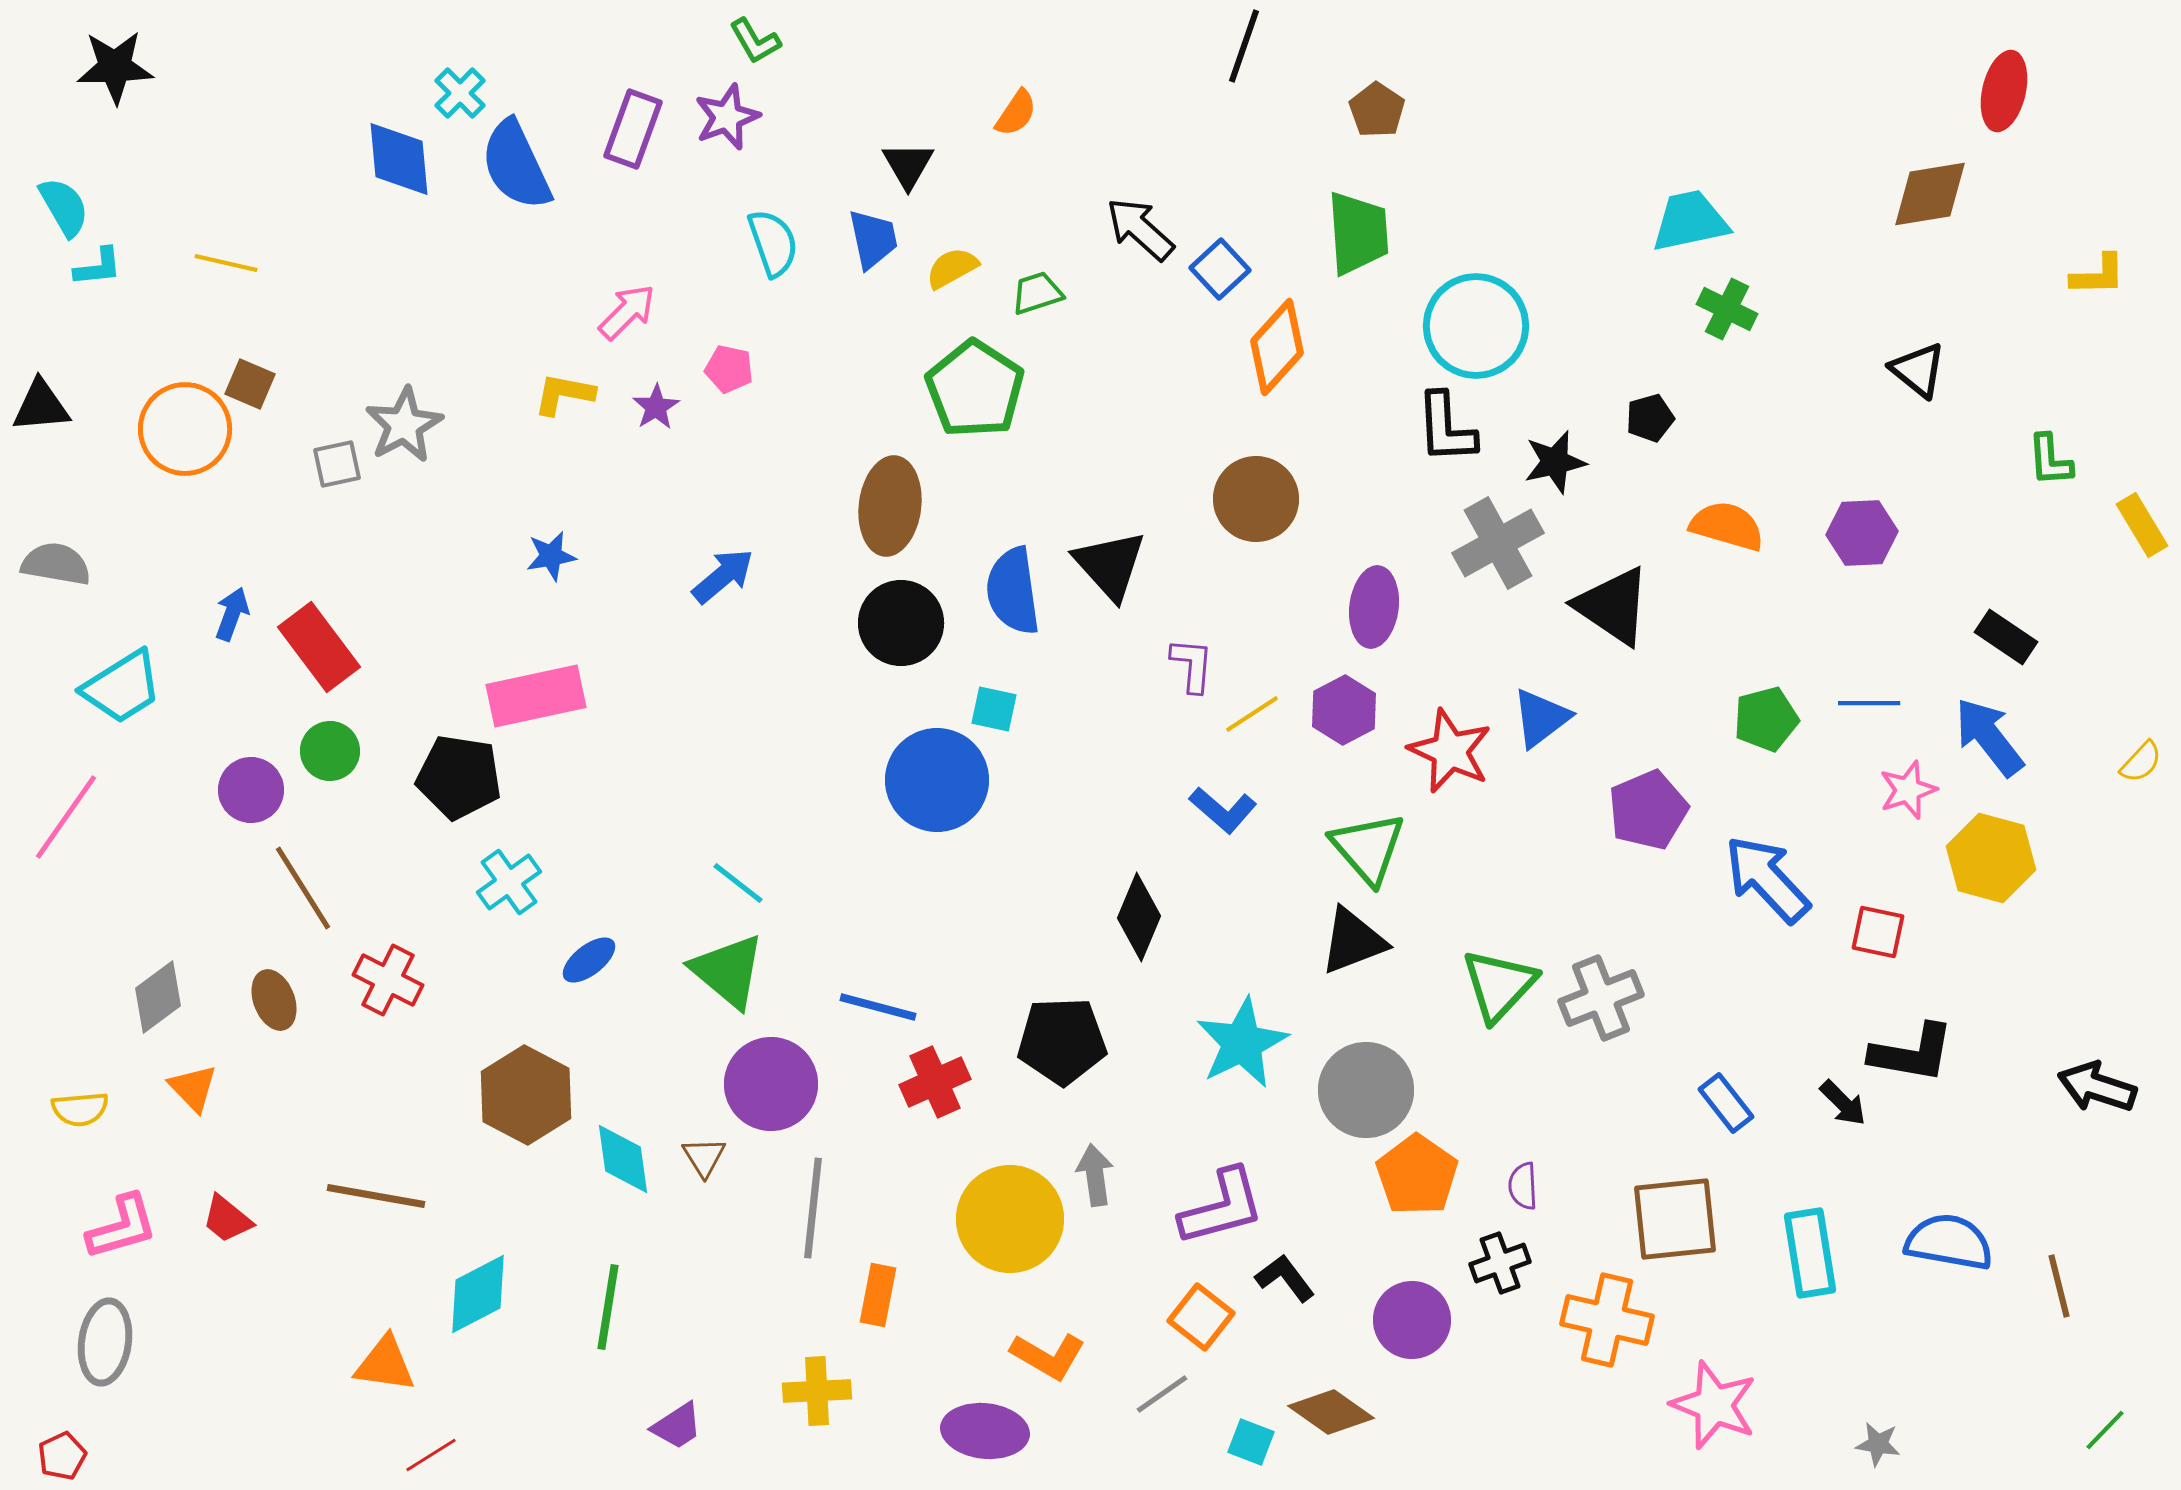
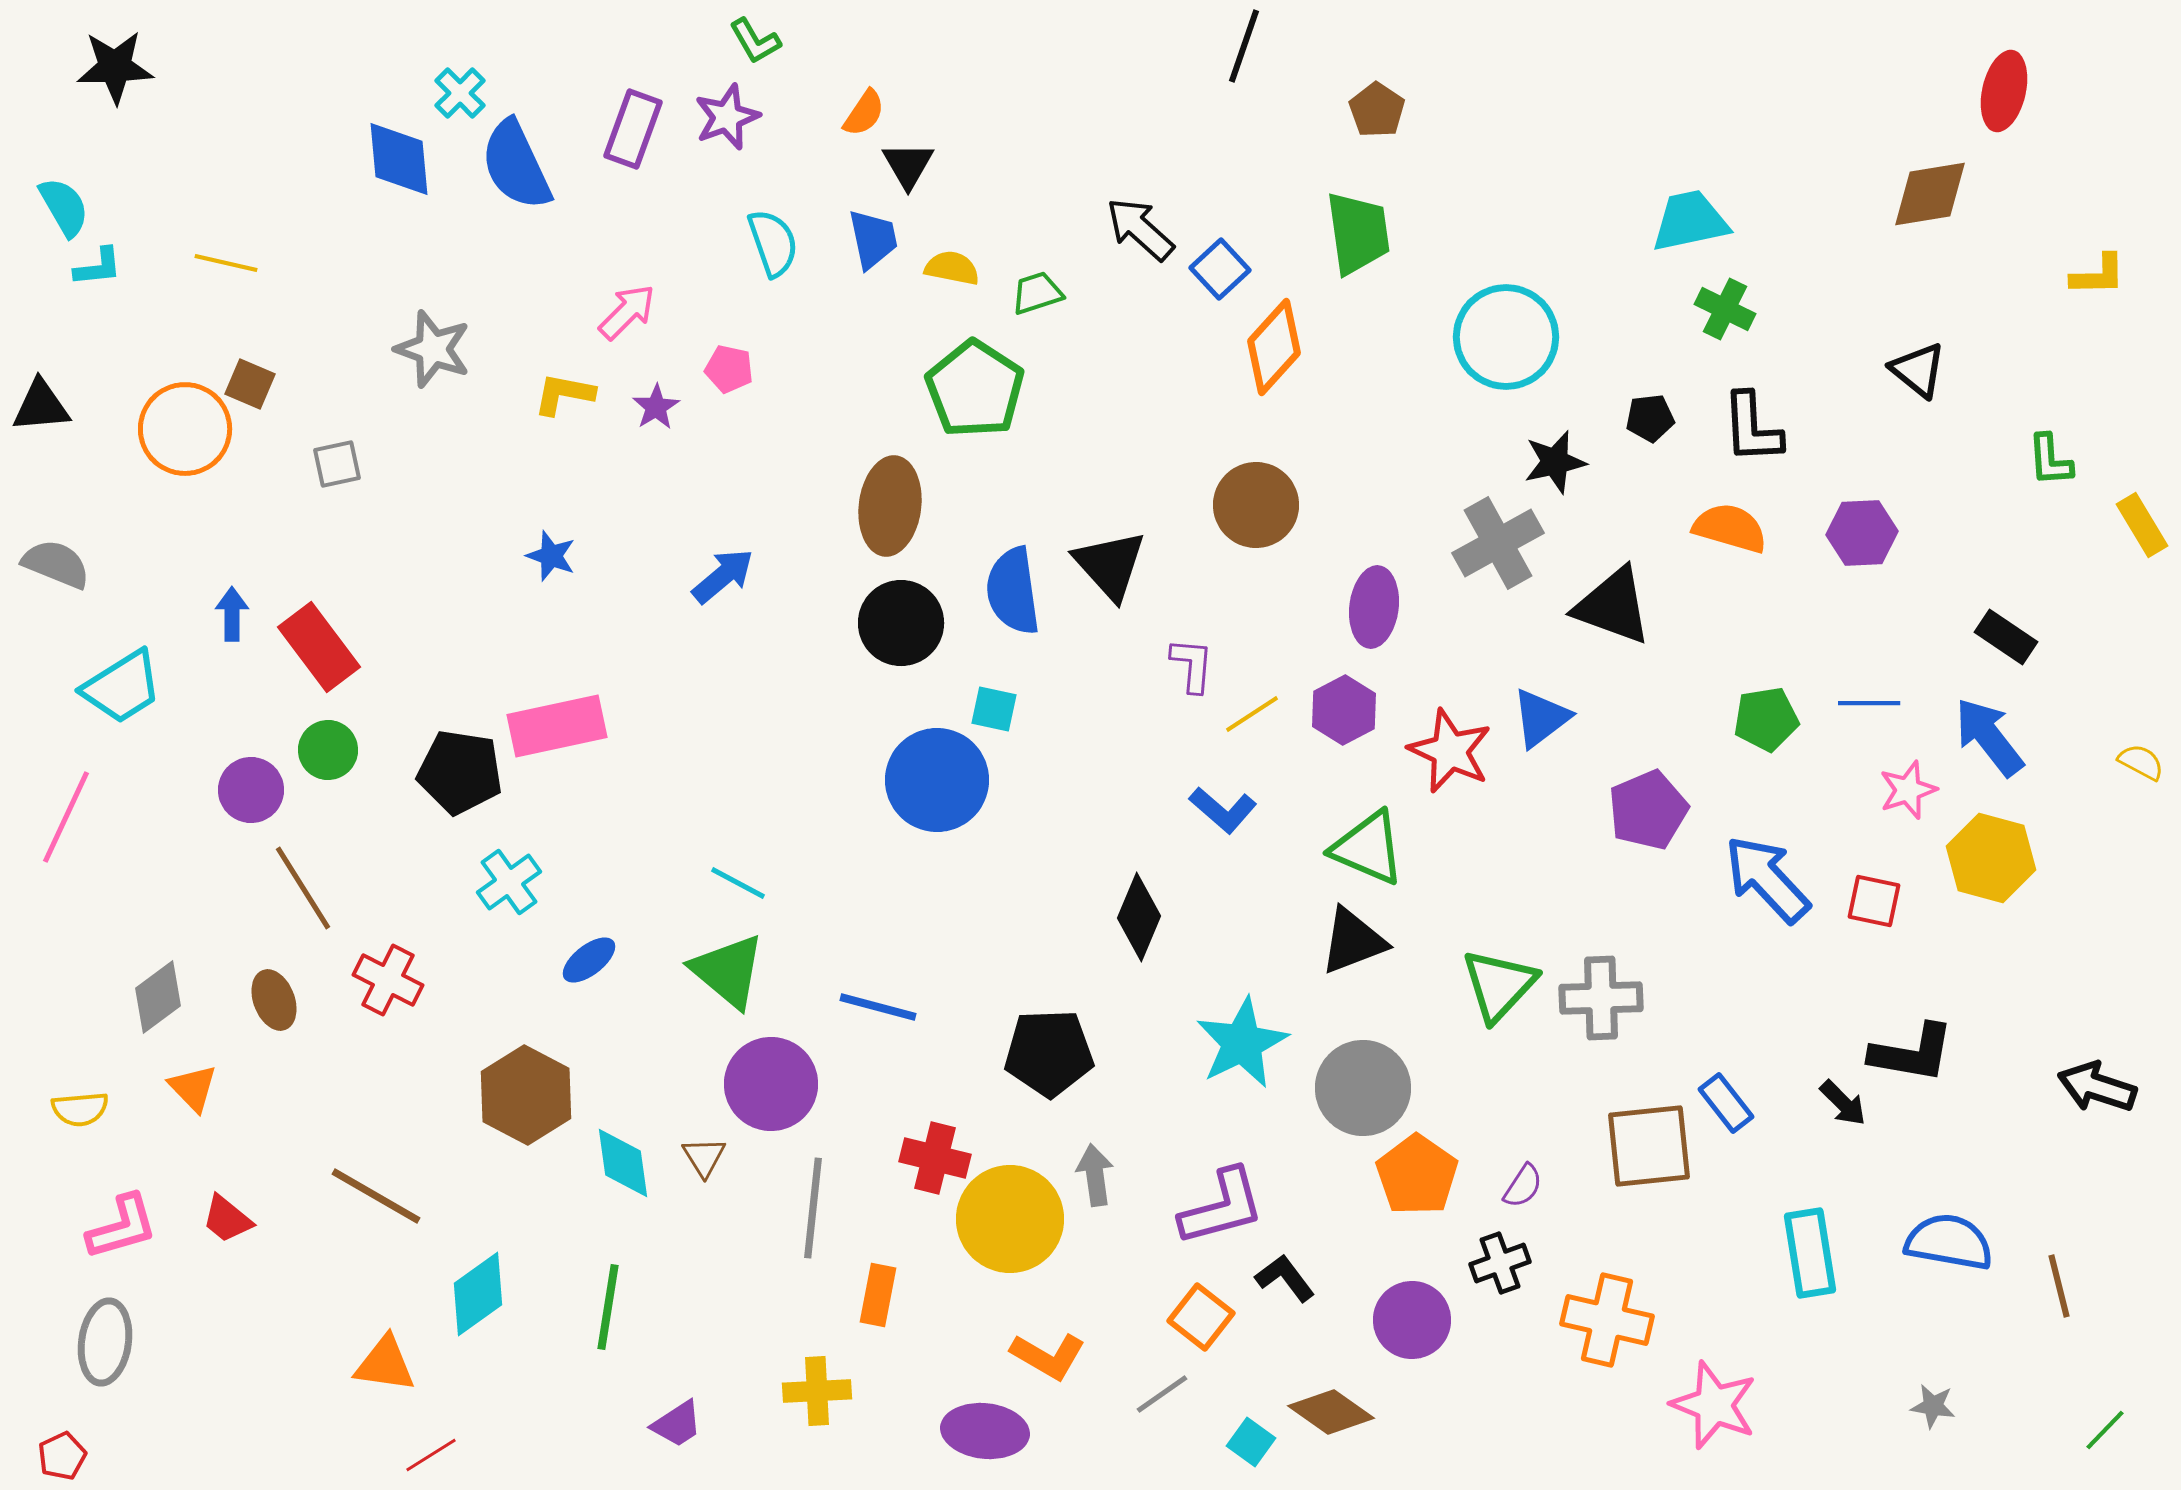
orange semicircle at (1016, 113): moved 152 px left
green trapezoid at (1358, 233): rotated 4 degrees counterclockwise
yellow semicircle at (952, 268): rotated 40 degrees clockwise
green cross at (1727, 309): moved 2 px left
cyan circle at (1476, 326): moved 30 px right, 11 px down
orange diamond at (1277, 347): moved 3 px left
black pentagon at (1650, 418): rotated 9 degrees clockwise
gray star at (404, 425): moved 29 px right, 76 px up; rotated 24 degrees counterclockwise
black L-shape at (1446, 428): moved 306 px right
brown circle at (1256, 499): moved 6 px down
orange semicircle at (1727, 526): moved 3 px right, 2 px down
blue star at (551, 556): rotated 30 degrees clockwise
gray semicircle at (56, 564): rotated 12 degrees clockwise
black triangle at (1613, 606): rotated 14 degrees counterclockwise
blue arrow at (232, 614): rotated 20 degrees counterclockwise
pink rectangle at (536, 696): moved 21 px right, 30 px down
green pentagon at (1766, 719): rotated 6 degrees clockwise
green circle at (330, 751): moved 2 px left, 1 px up
yellow semicircle at (2141, 762): rotated 105 degrees counterclockwise
black pentagon at (459, 777): moved 1 px right, 5 px up
pink line at (66, 817): rotated 10 degrees counterclockwise
green triangle at (1368, 848): rotated 26 degrees counterclockwise
cyan line at (738, 883): rotated 10 degrees counterclockwise
red square at (1878, 932): moved 4 px left, 31 px up
gray cross at (1601, 998): rotated 20 degrees clockwise
black pentagon at (1062, 1041): moved 13 px left, 12 px down
red cross at (935, 1082): moved 76 px down; rotated 38 degrees clockwise
gray circle at (1366, 1090): moved 3 px left, 2 px up
cyan diamond at (623, 1159): moved 4 px down
purple semicircle at (1523, 1186): rotated 144 degrees counterclockwise
brown line at (376, 1196): rotated 20 degrees clockwise
brown square at (1675, 1219): moved 26 px left, 73 px up
cyan diamond at (478, 1294): rotated 8 degrees counterclockwise
purple trapezoid at (677, 1426): moved 2 px up
cyan square at (1251, 1442): rotated 15 degrees clockwise
gray star at (1878, 1444): moved 55 px right, 38 px up
